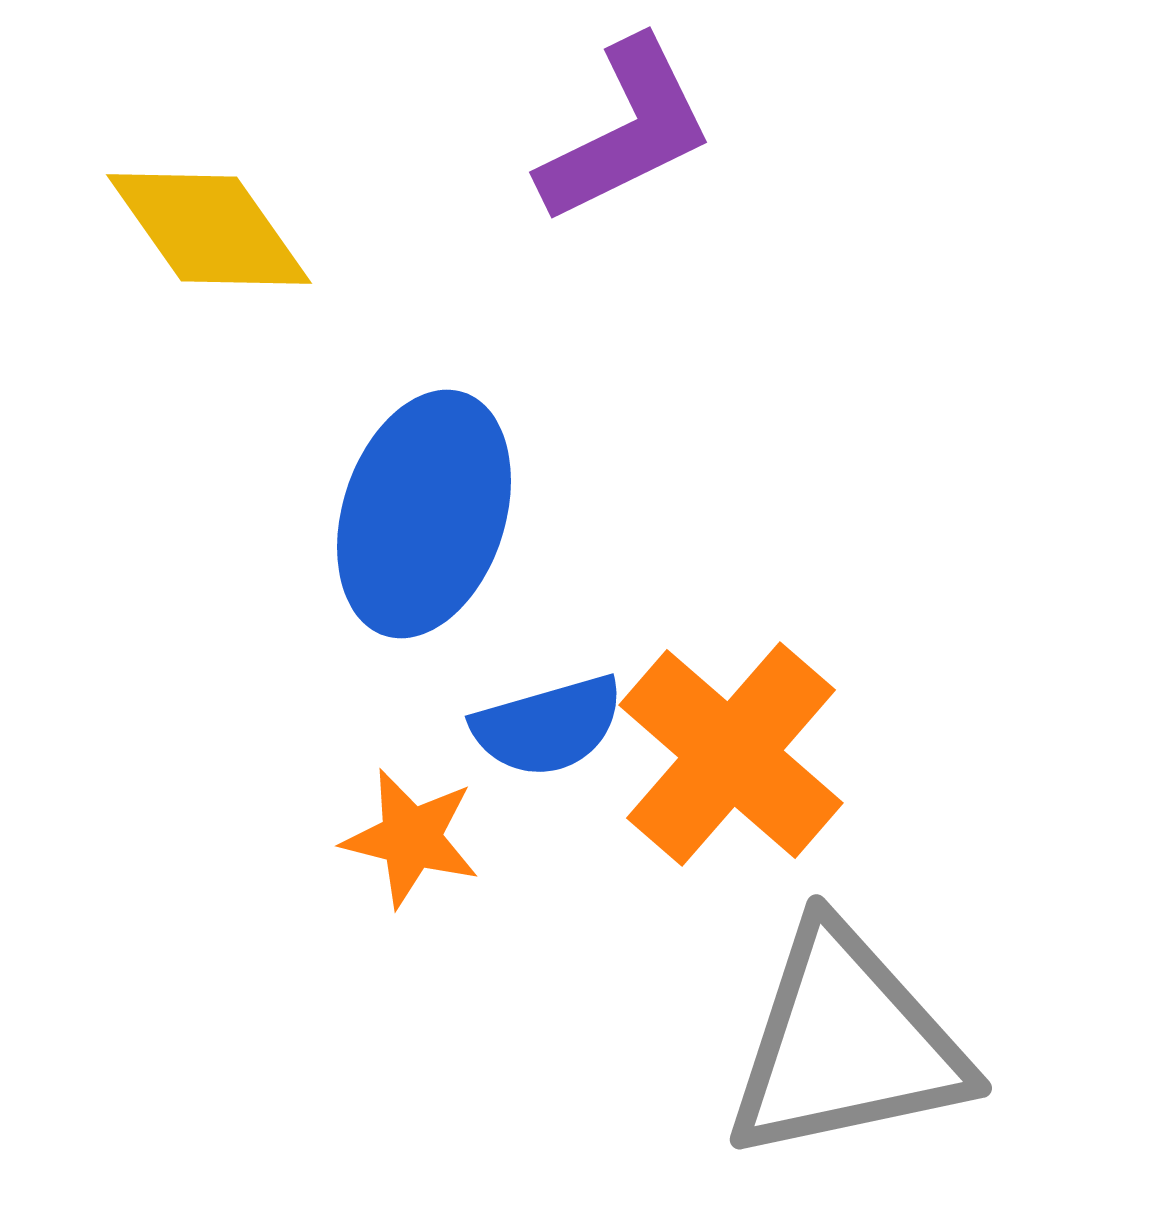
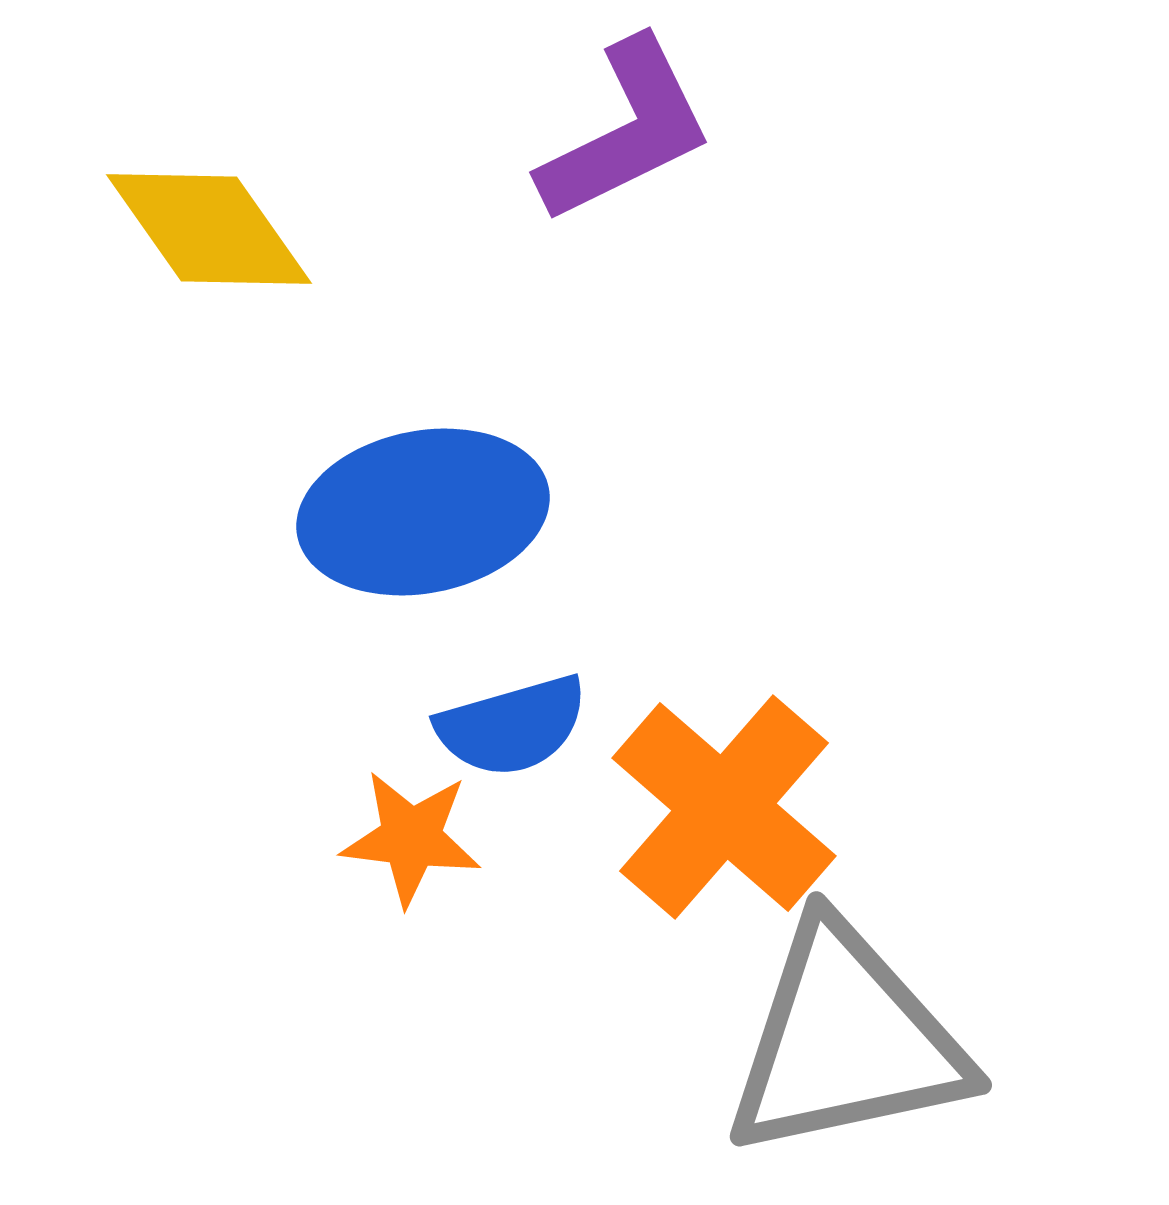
blue ellipse: moved 1 px left, 2 px up; rotated 61 degrees clockwise
blue semicircle: moved 36 px left
orange cross: moved 7 px left, 53 px down
orange star: rotated 7 degrees counterclockwise
gray triangle: moved 3 px up
